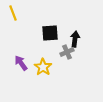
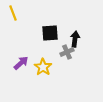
purple arrow: rotated 84 degrees clockwise
